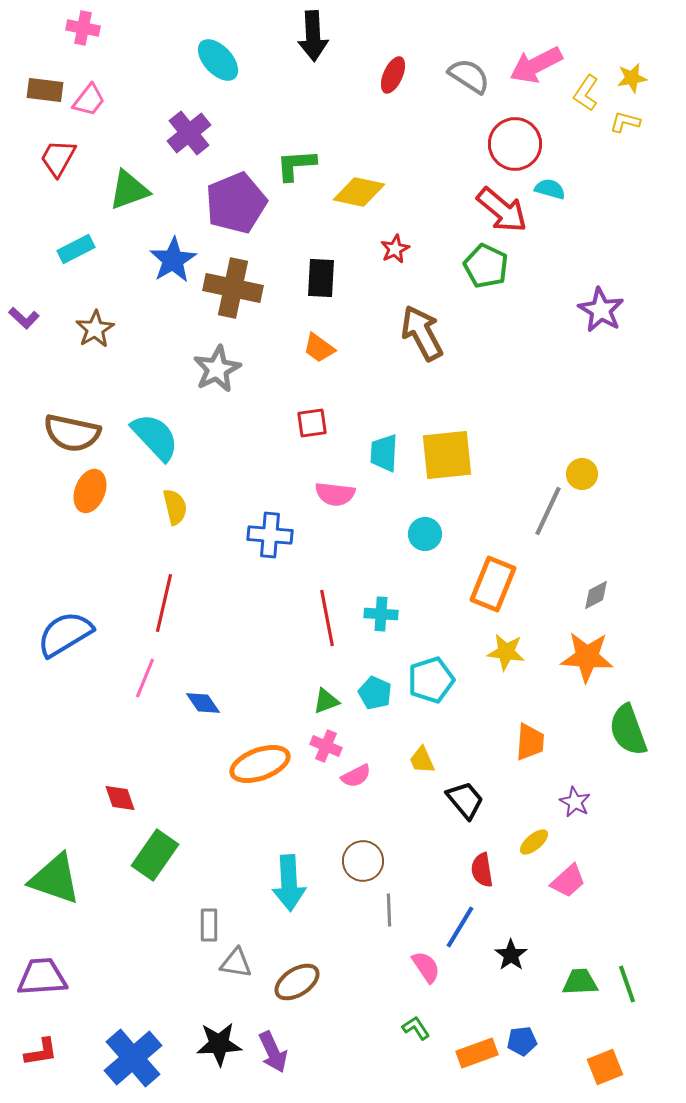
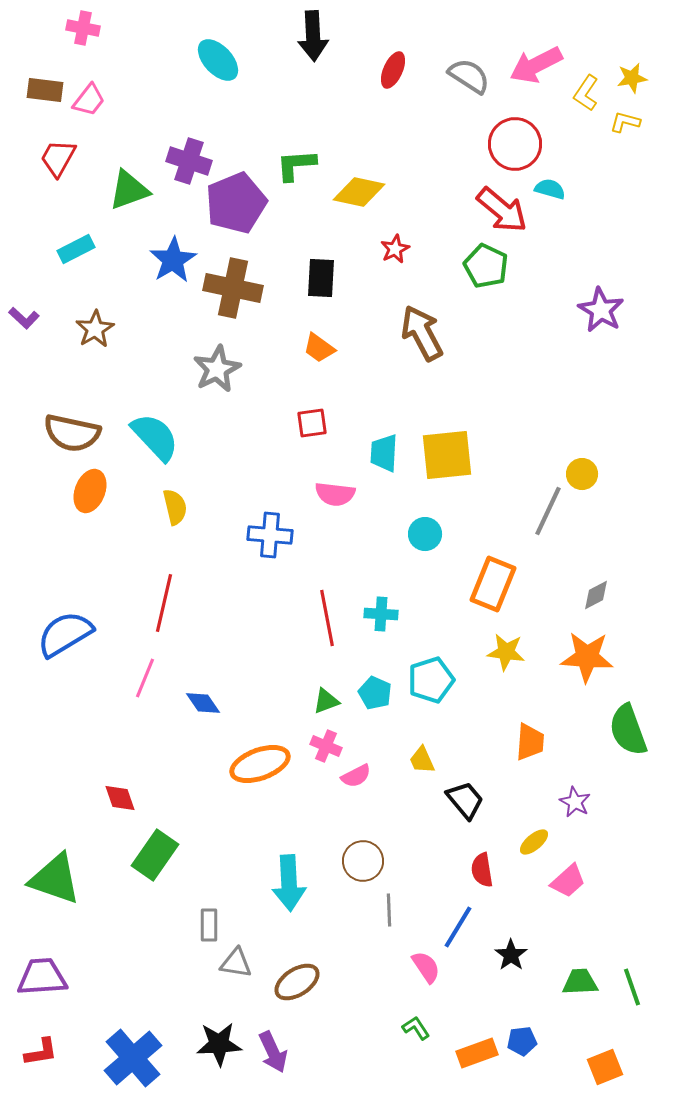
red ellipse at (393, 75): moved 5 px up
purple cross at (189, 133): moved 28 px down; rotated 33 degrees counterclockwise
blue line at (460, 927): moved 2 px left
green line at (627, 984): moved 5 px right, 3 px down
